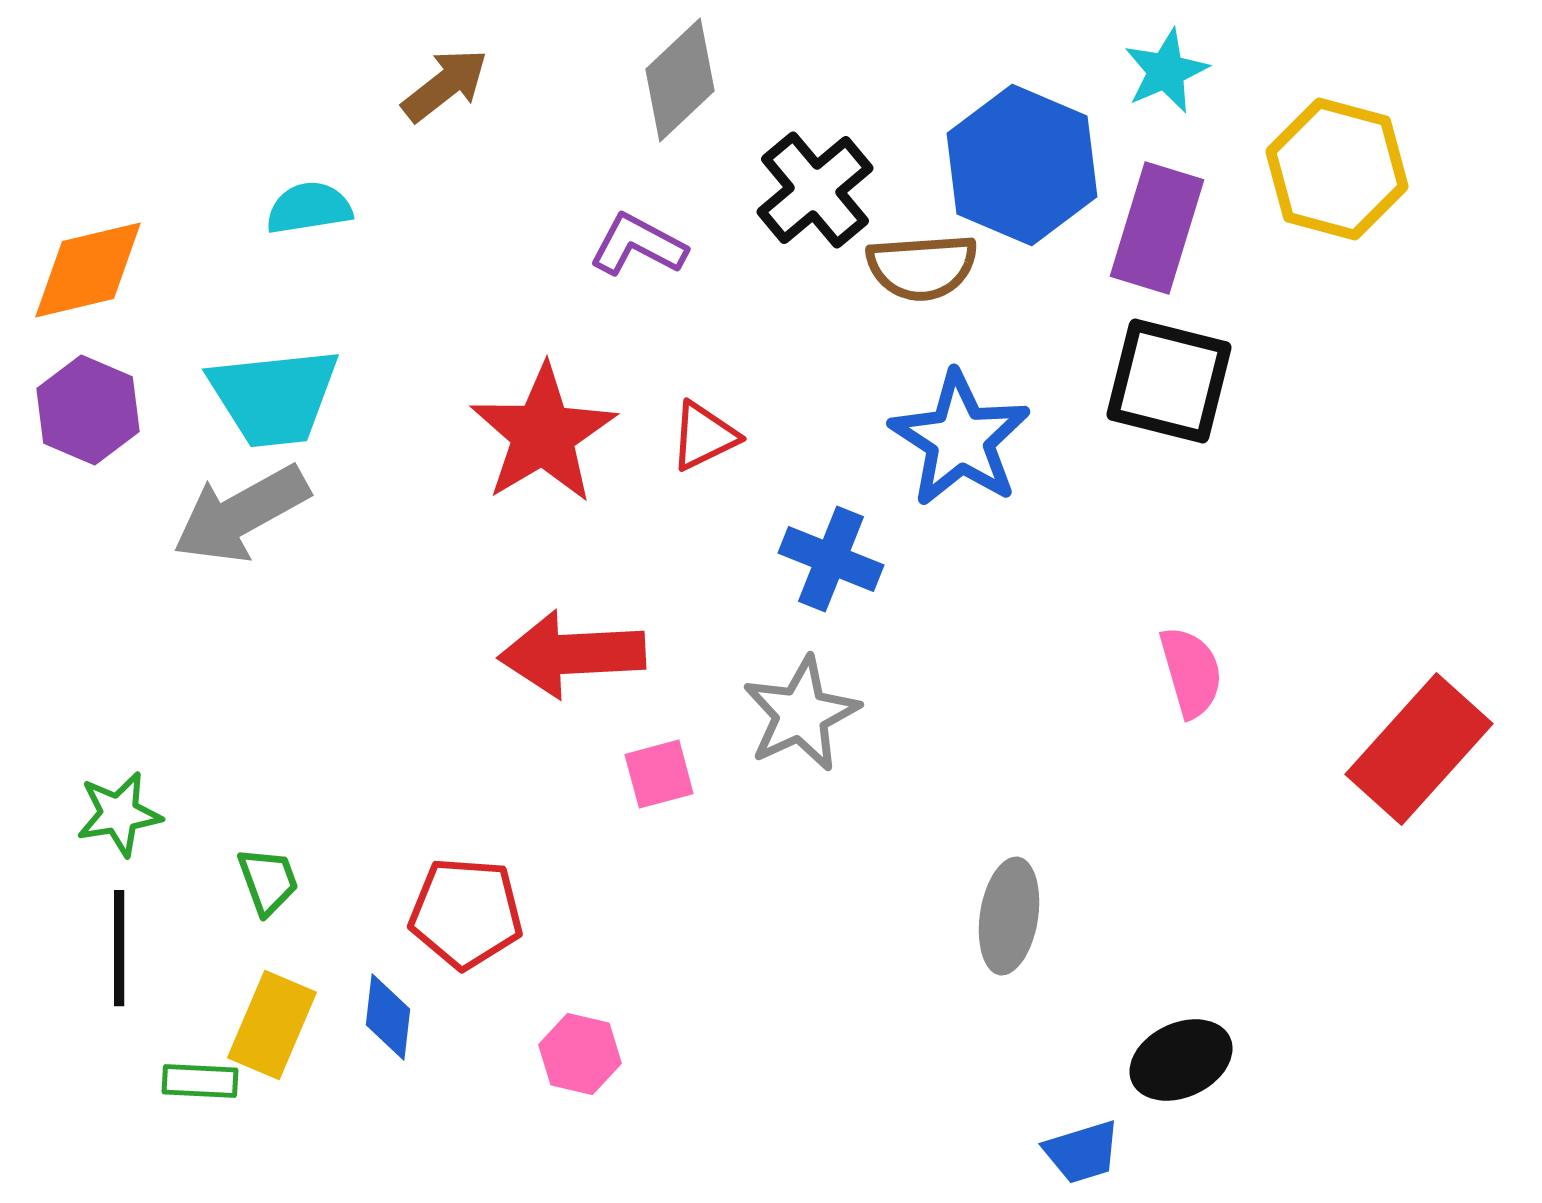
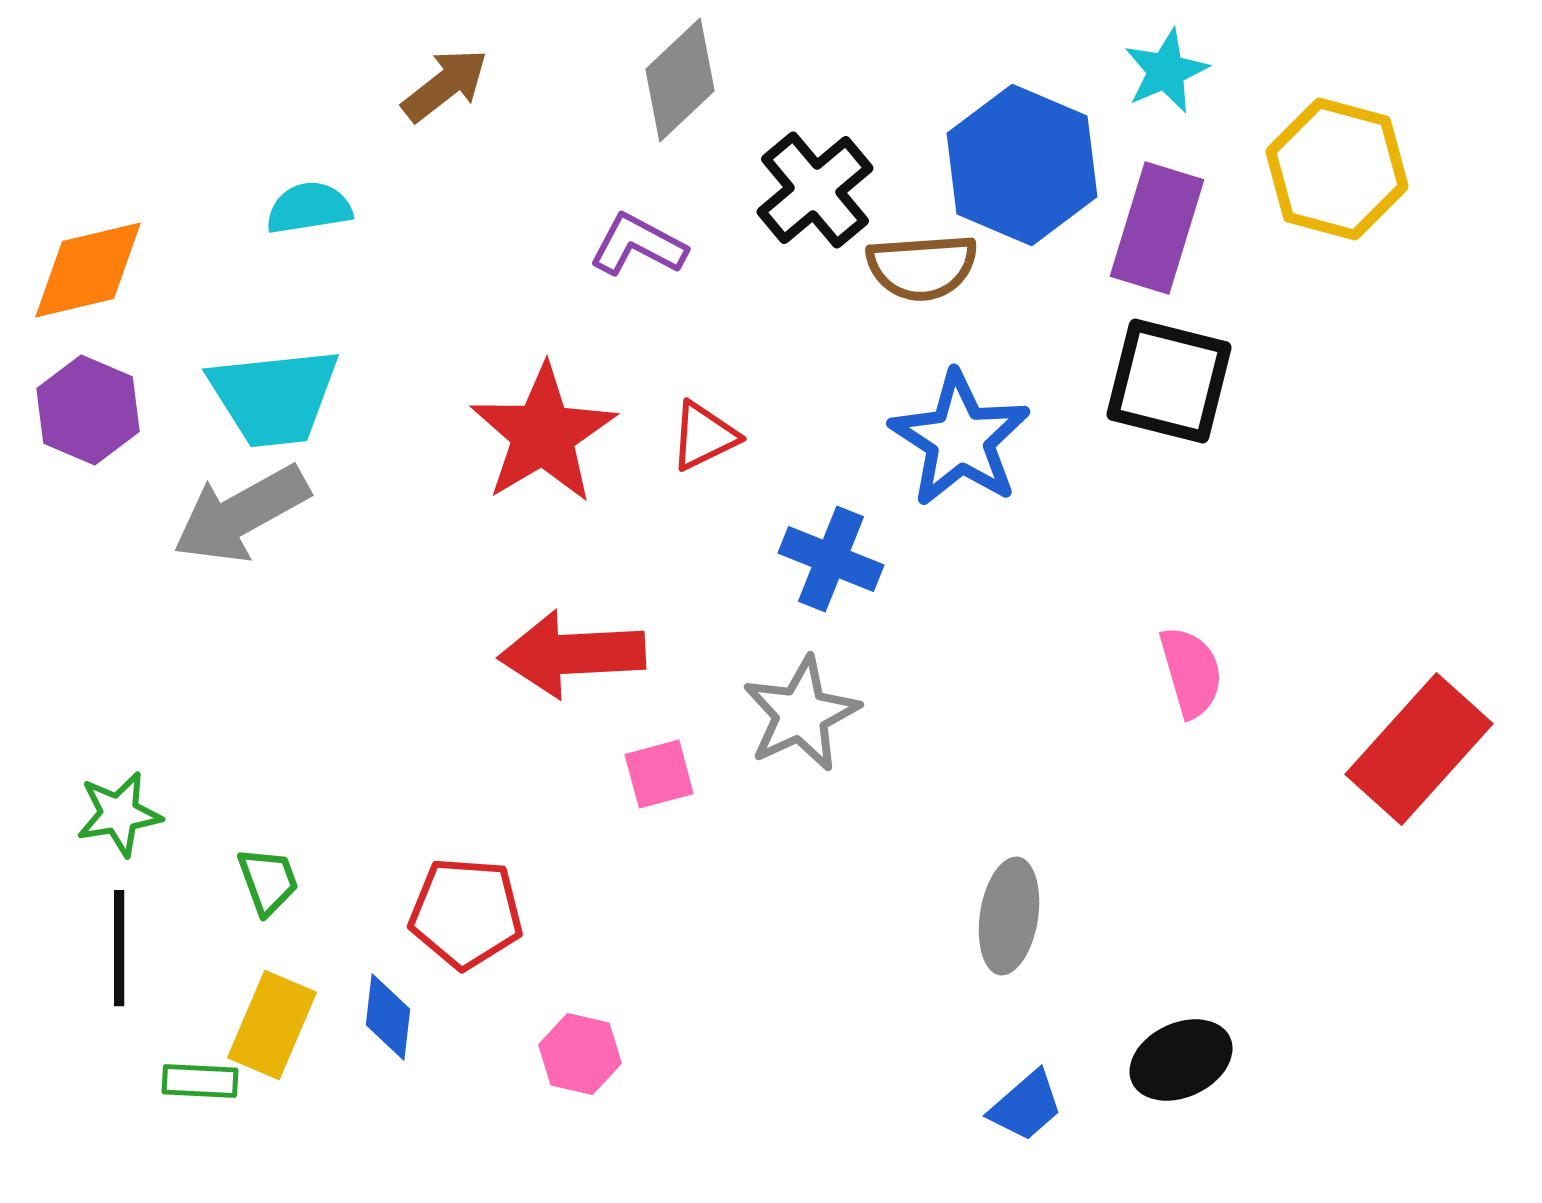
blue trapezoid: moved 56 px left, 46 px up; rotated 24 degrees counterclockwise
